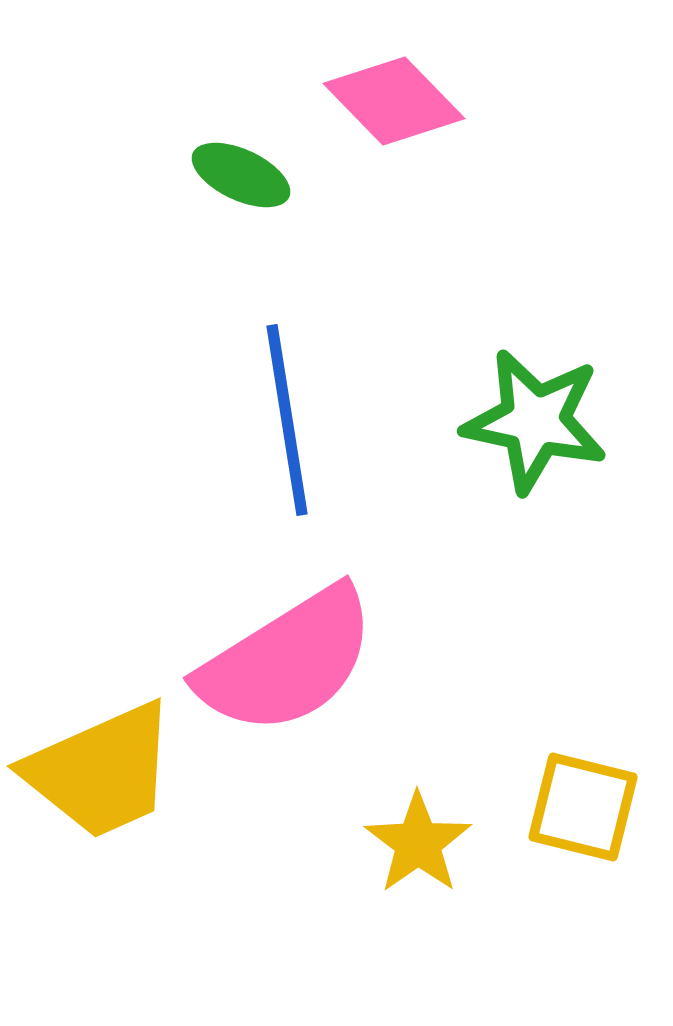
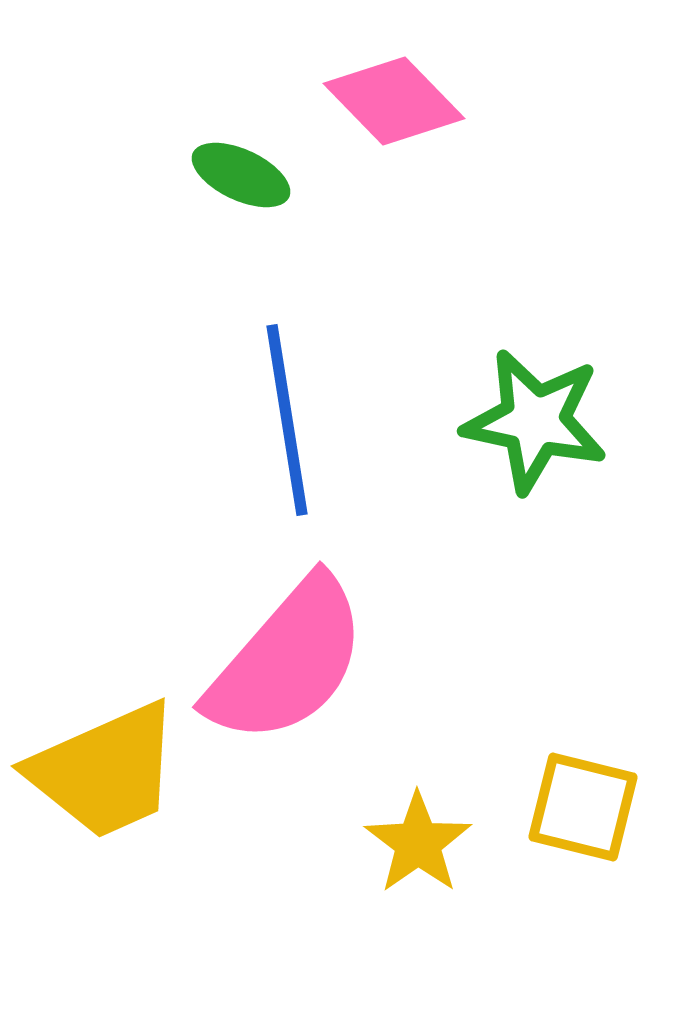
pink semicircle: rotated 17 degrees counterclockwise
yellow trapezoid: moved 4 px right
